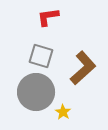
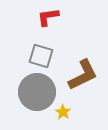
brown L-shape: moved 7 px down; rotated 16 degrees clockwise
gray circle: moved 1 px right
